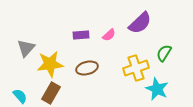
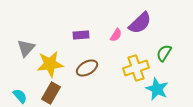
pink semicircle: moved 7 px right; rotated 16 degrees counterclockwise
brown ellipse: rotated 15 degrees counterclockwise
